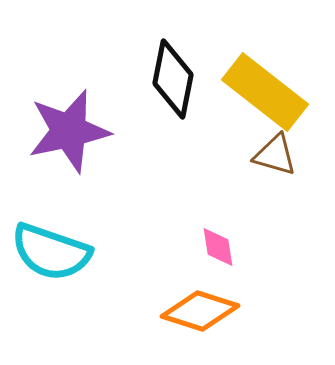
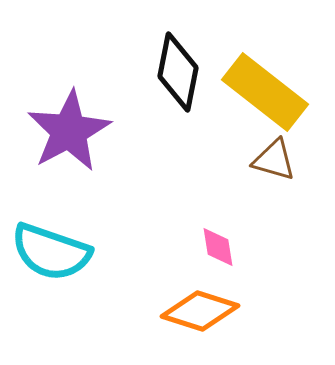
black diamond: moved 5 px right, 7 px up
purple star: rotated 16 degrees counterclockwise
brown triangle: moved 1 px left, 5 px down
